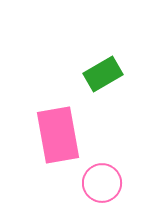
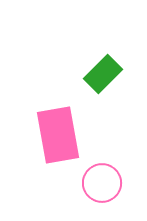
green rectangle: rotated 15 degrees counterclockwise
